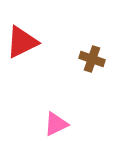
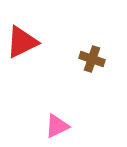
pink triangle: moved 1 px right, 2 px down
